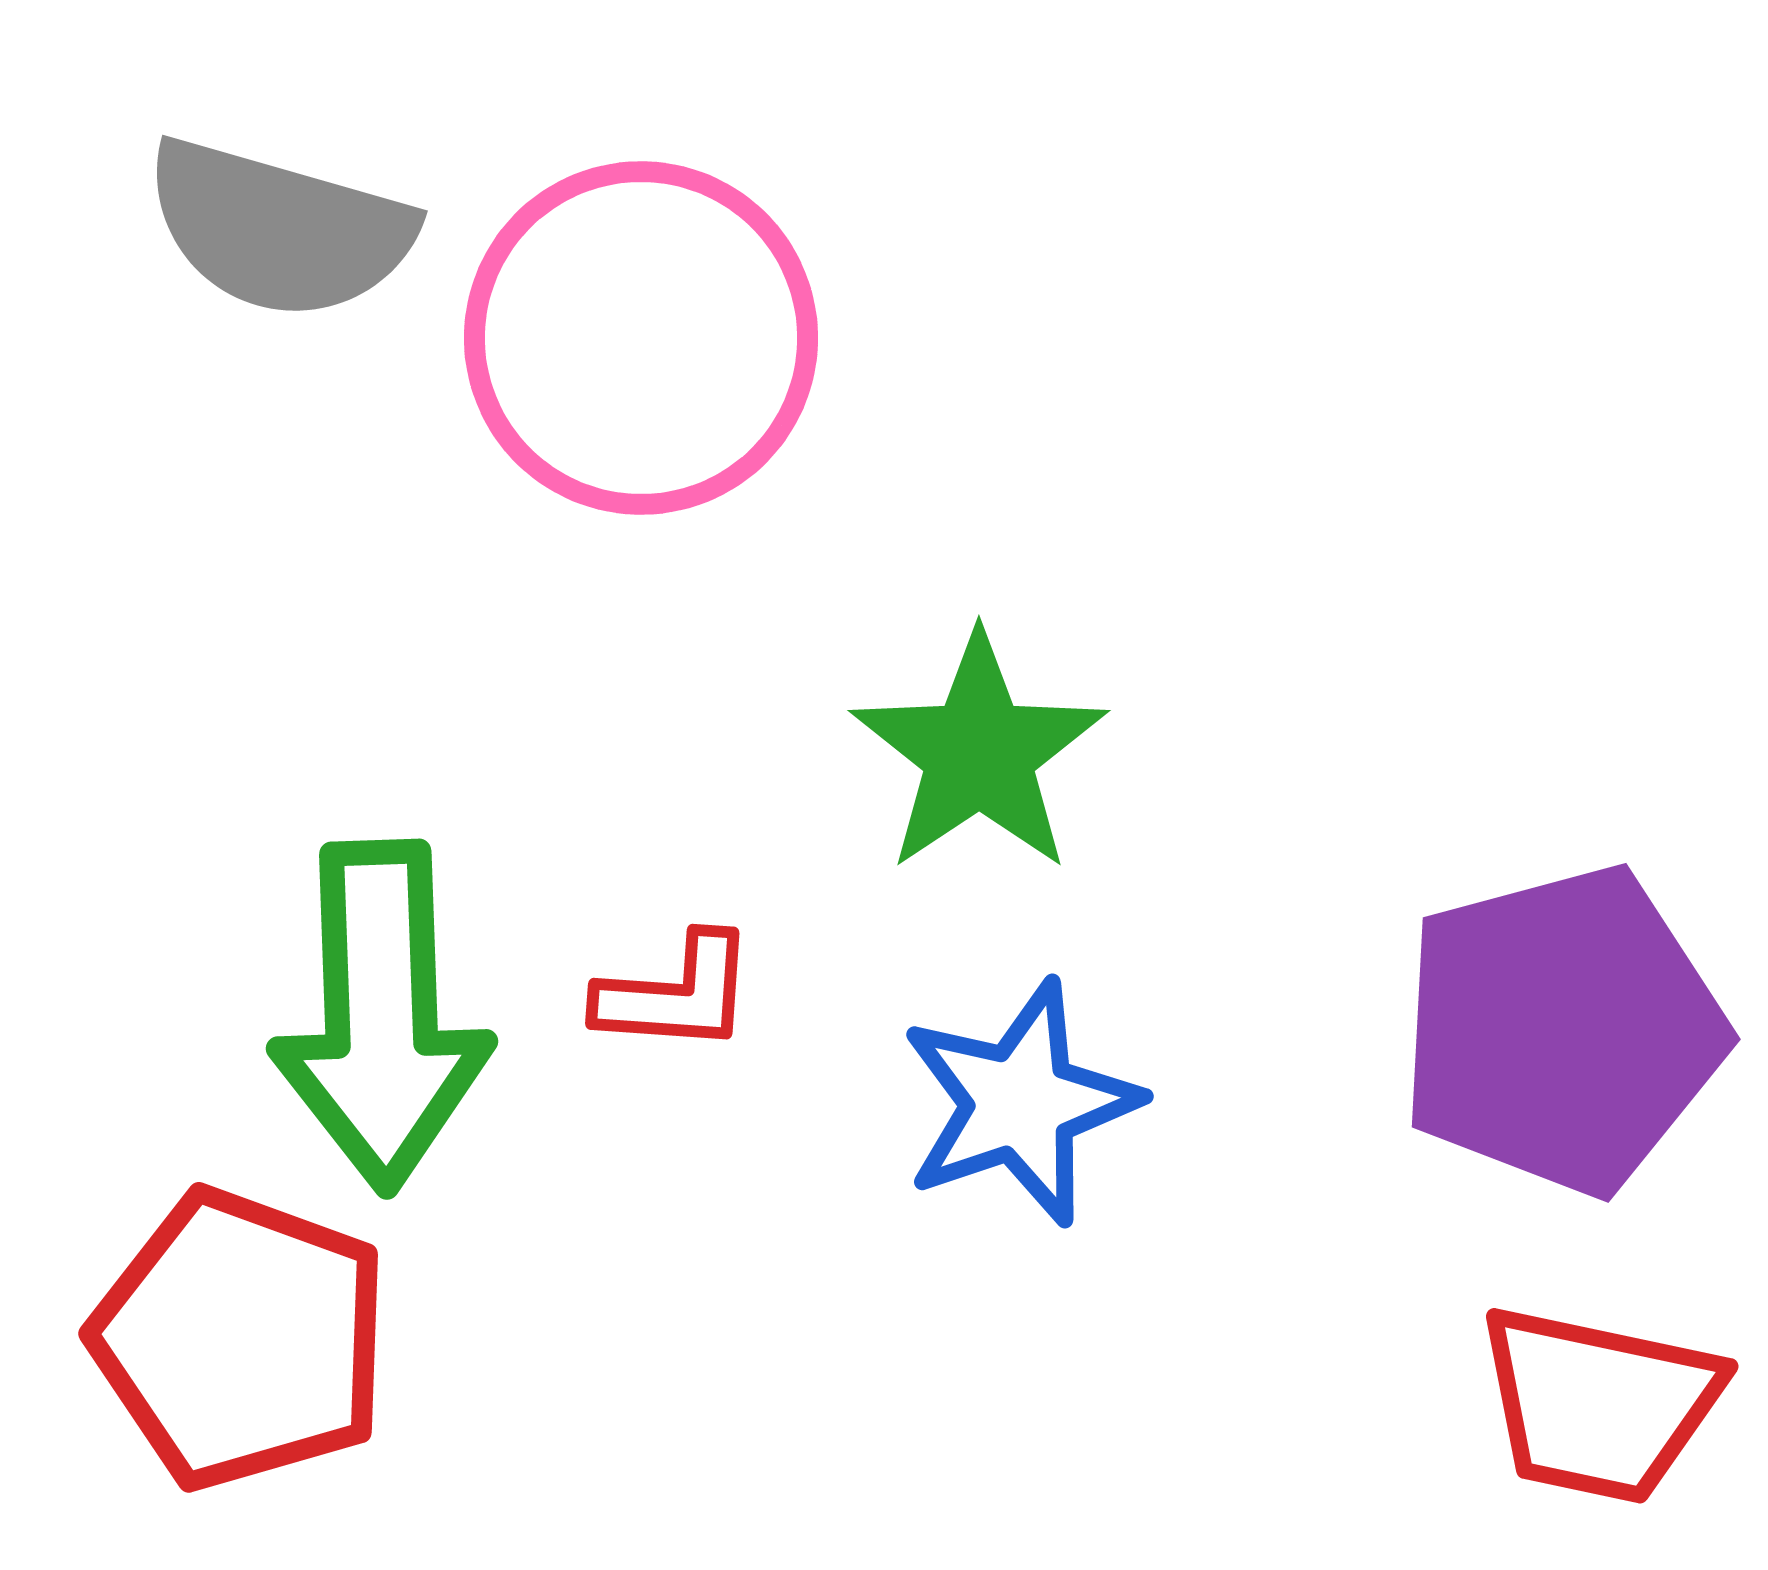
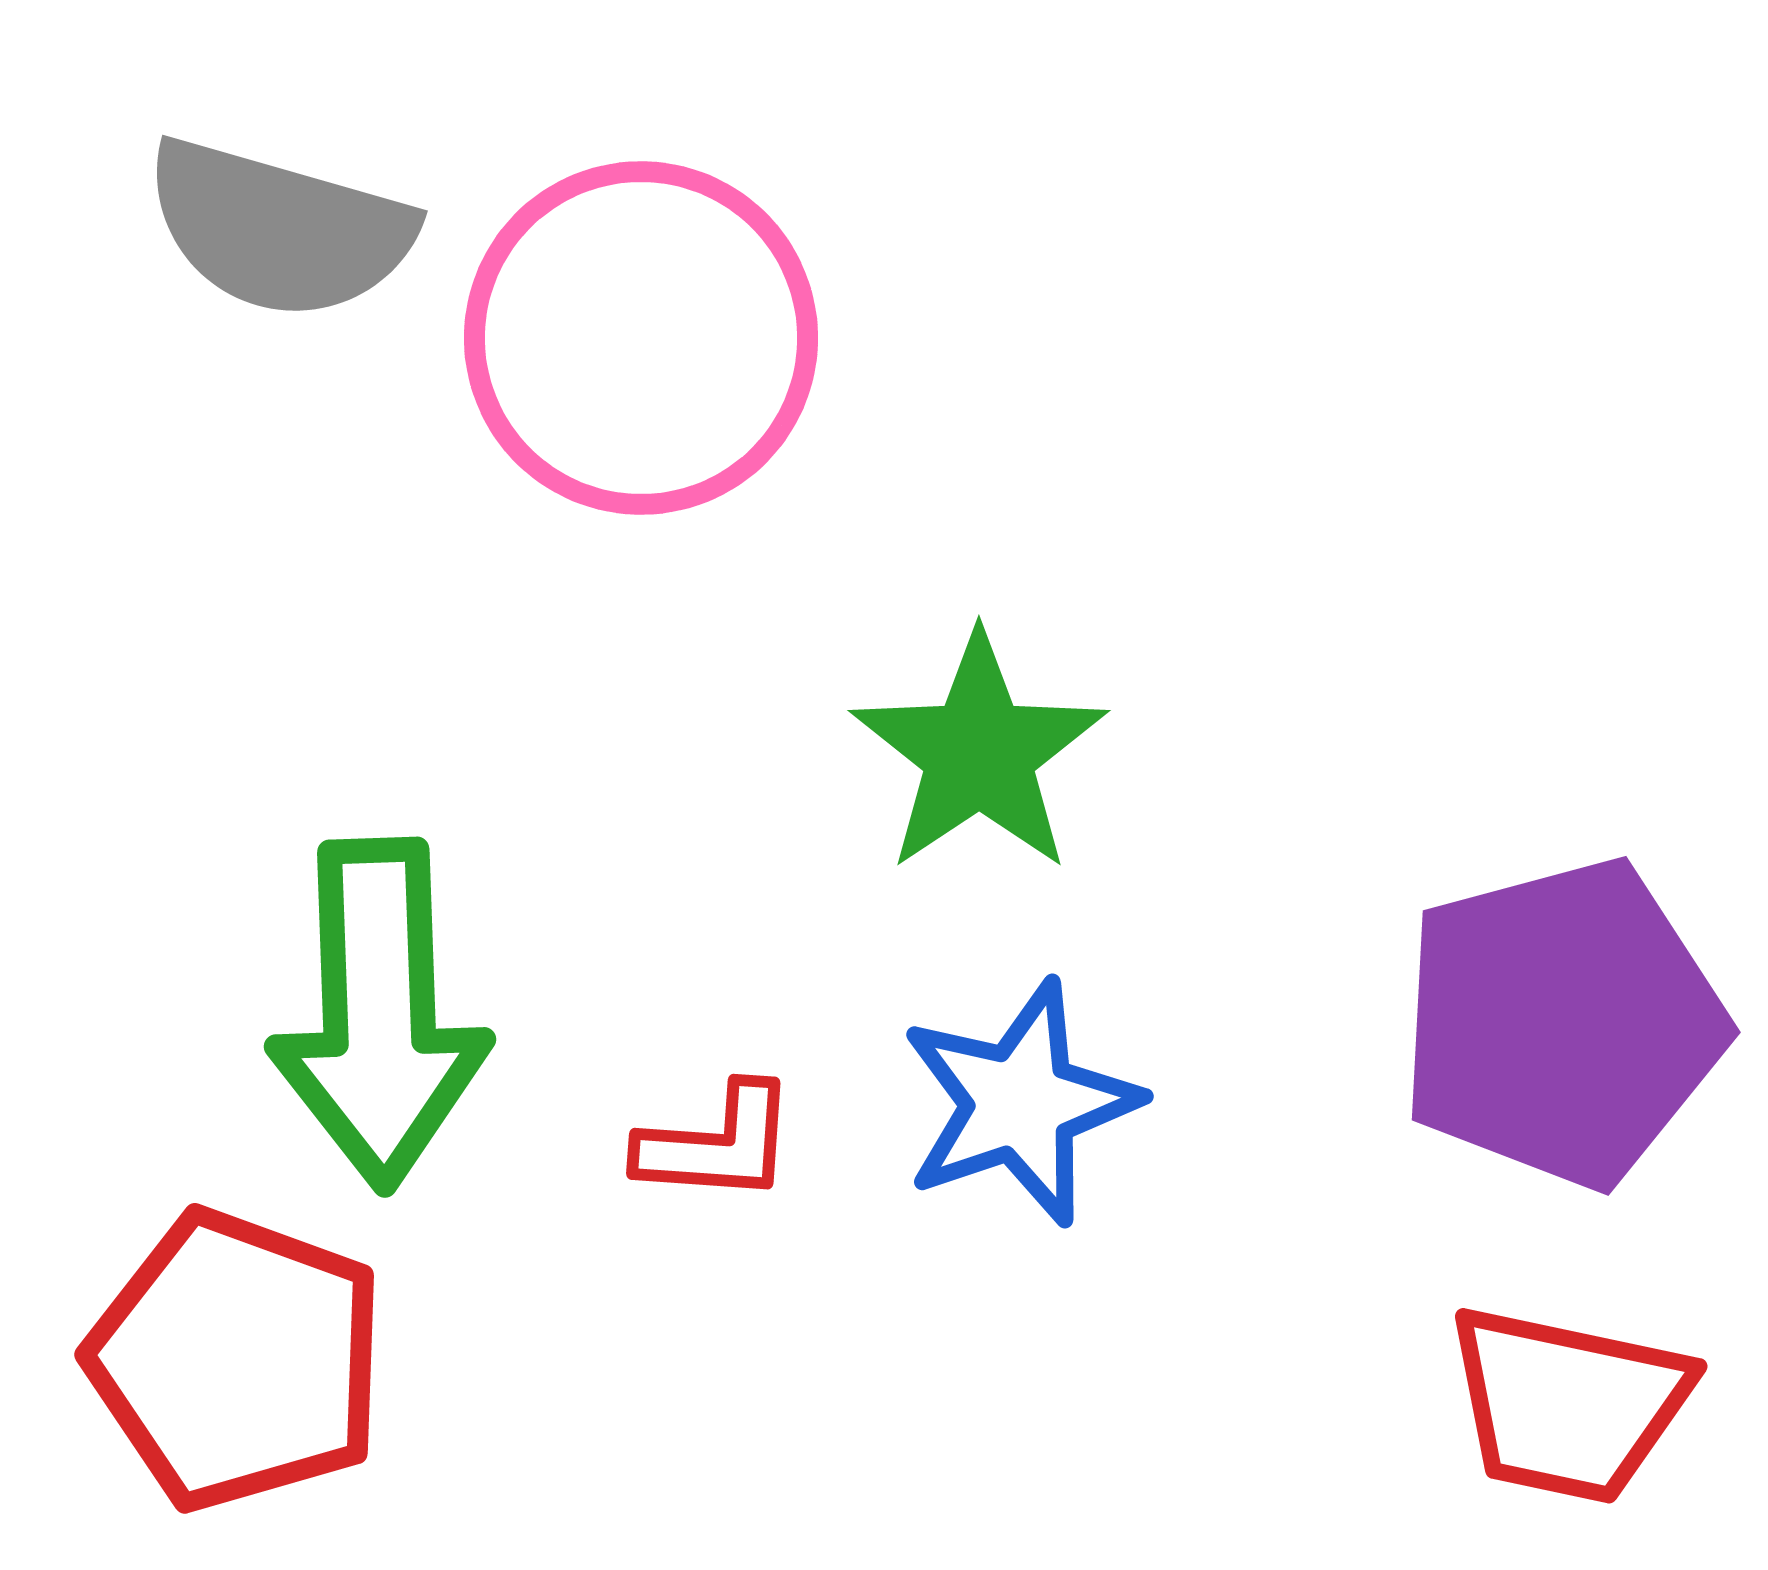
red L-shape: moved 41 px right, 150 px down
green arrow: moved 2 px left, 2 px up
purple pentagon: moved 7 px up
red pentagon: moved 4 px left, 21 px down
red trapezoid: moved 31 px left
